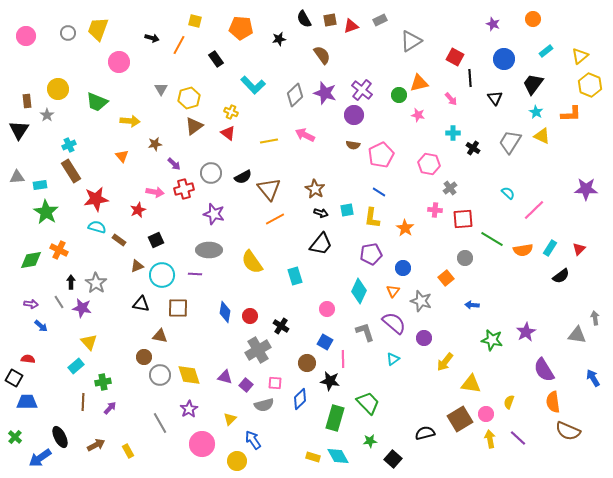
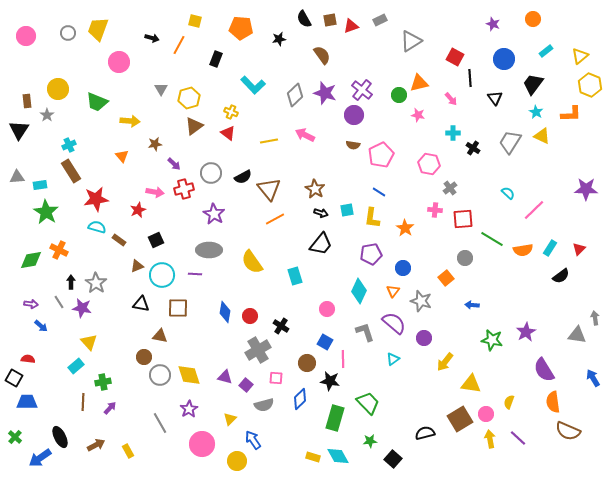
black rectangle at (216, 59): rotated 56 degrees clockwise
purple star at (214, 214): rotated 15 degrees clockwise
pink square at (275, 383): moved 1 px right, 5 px up
